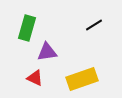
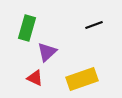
black line: rotated 12 degrees clockwise
purple triangle: rotated 35 degrees counterclockwise
